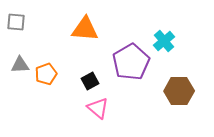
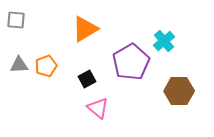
gray square: moved 2 px up
orange triangle: rotated 36 degrees counterclockwise
gray triangle: moved 1 px left
orange pentagon: moved 8 px up
black square: moved 3 px left, 2 px up
